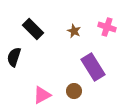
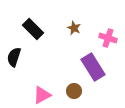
pink cross: moved 1 px right, 11 px down
brown star: moved 3 px up
